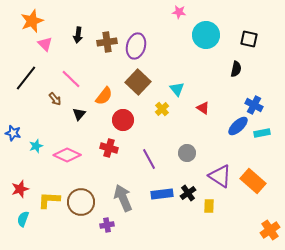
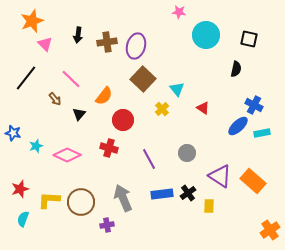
brown square: moved 5 px right, 3 px up
